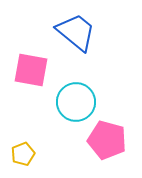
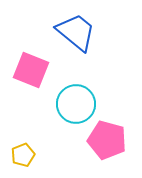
pink square: rotated 12 degrees clockwise
cyan circle: moved 2 px down
yellow pentagon: moved 1 px down
